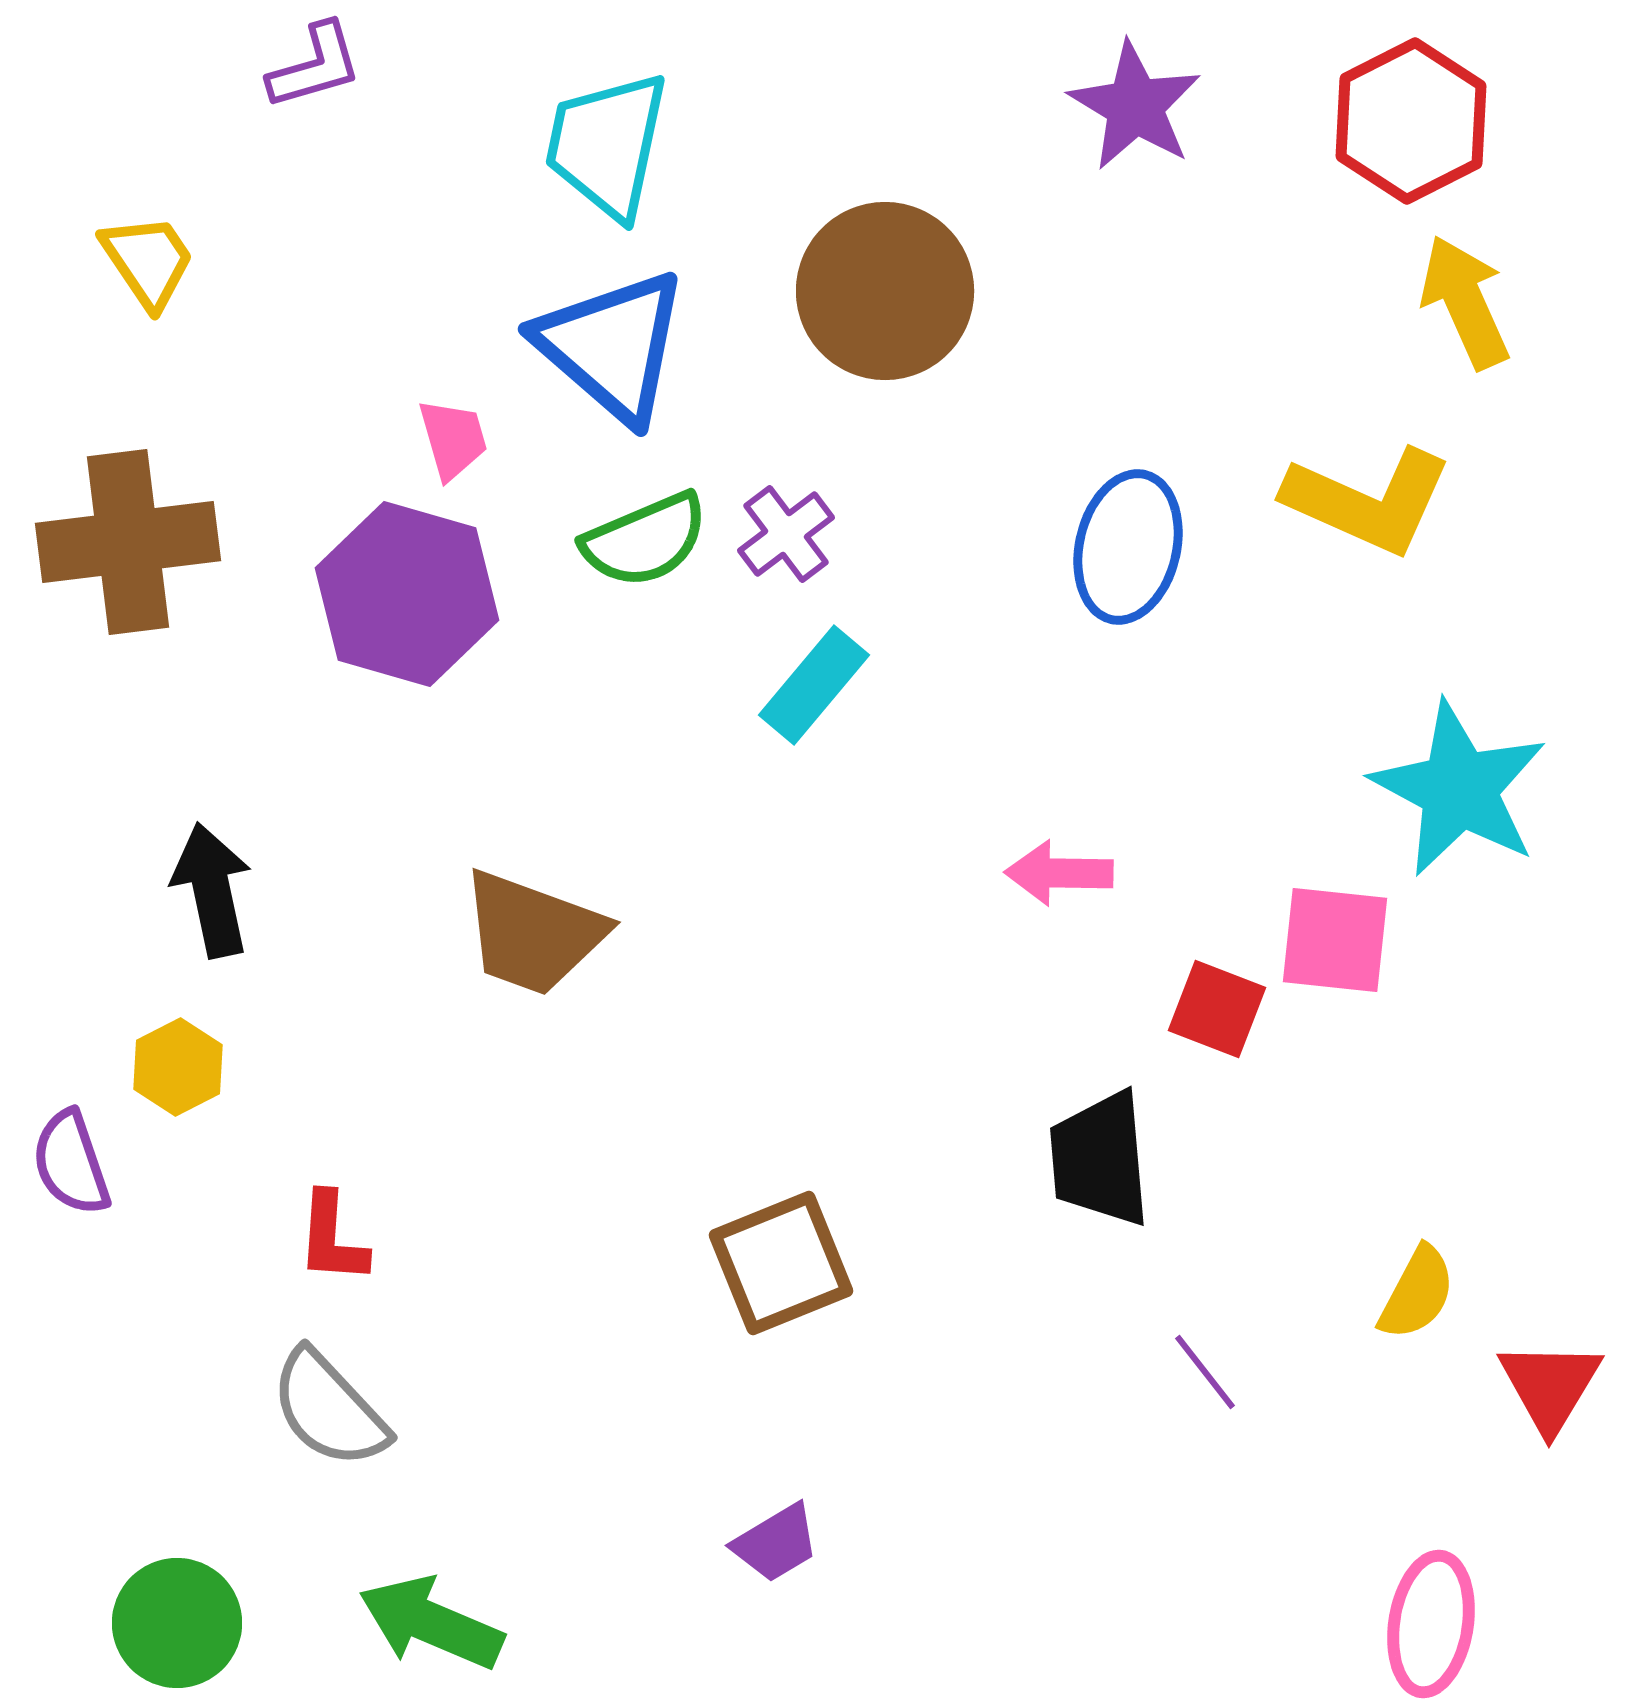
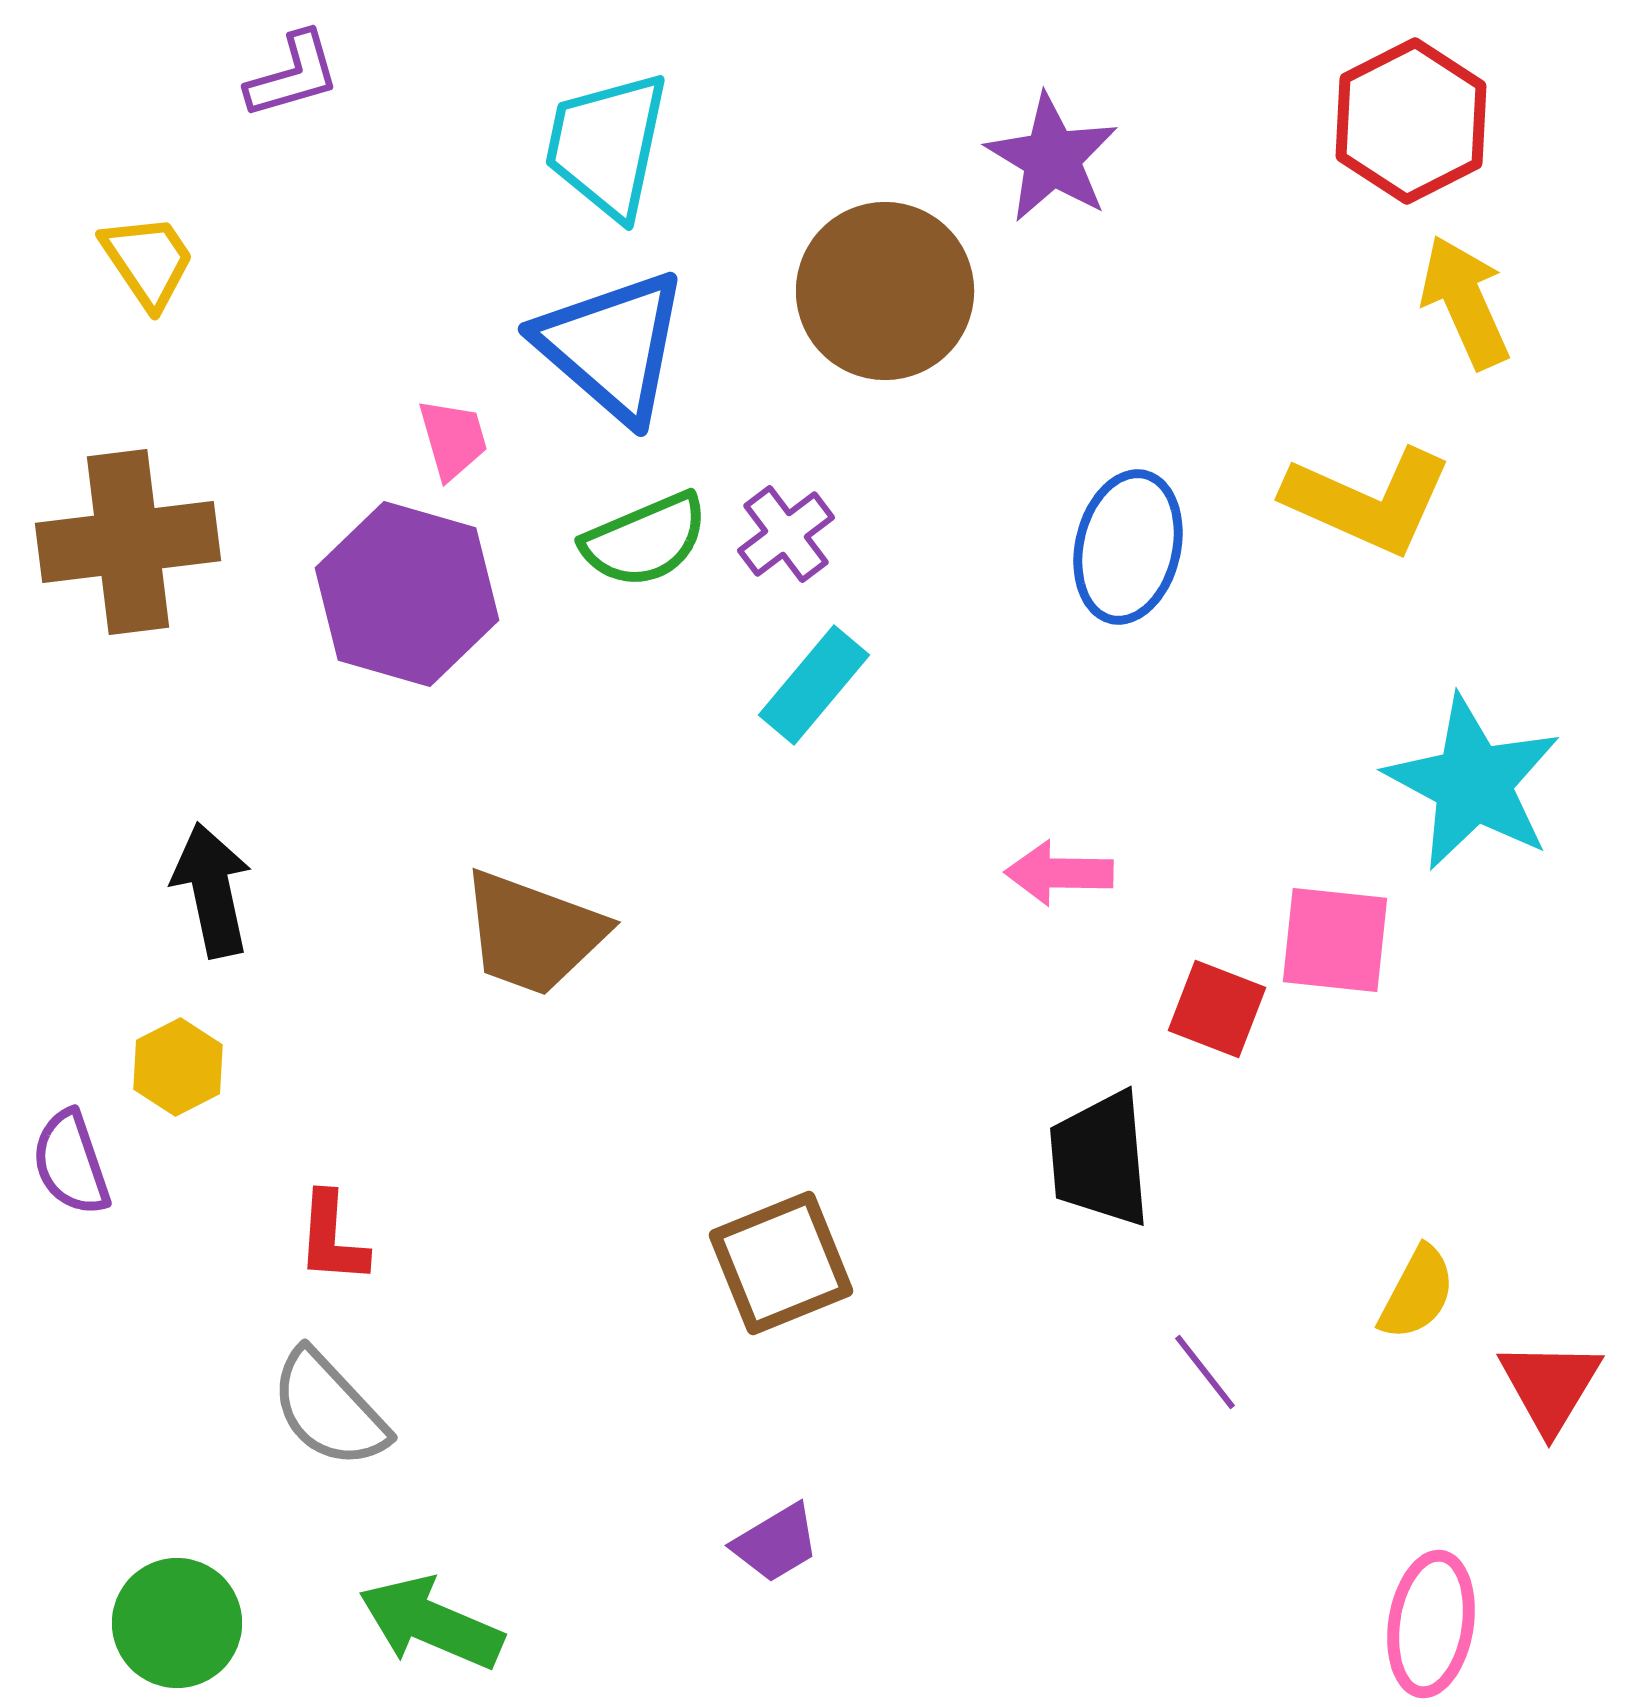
purple L-shape: moved 22 px left, 9 px down
purple star: moved 83 px left, 52 px down
cyan star: moved 14 px right, 6 px up
